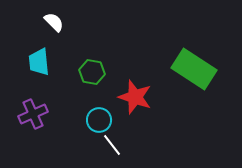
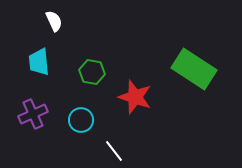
white semicircle: moved 1 px up; rotated 20 degrees clockwise
cyan circle: moved 18 px left
white line: moved 2 px right, 6 px down
